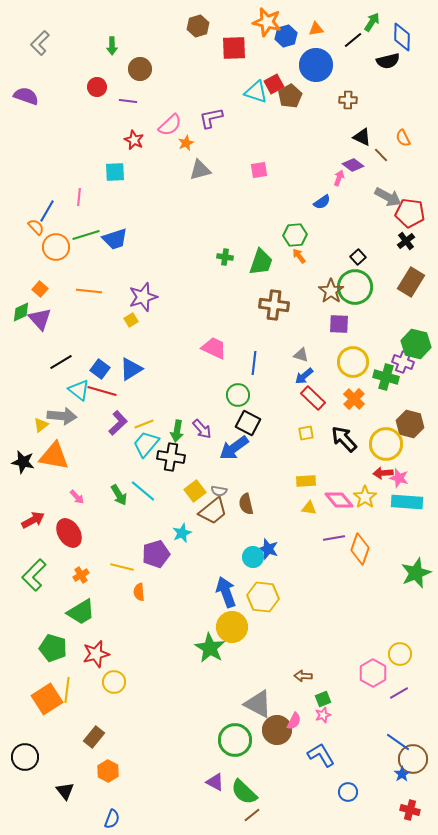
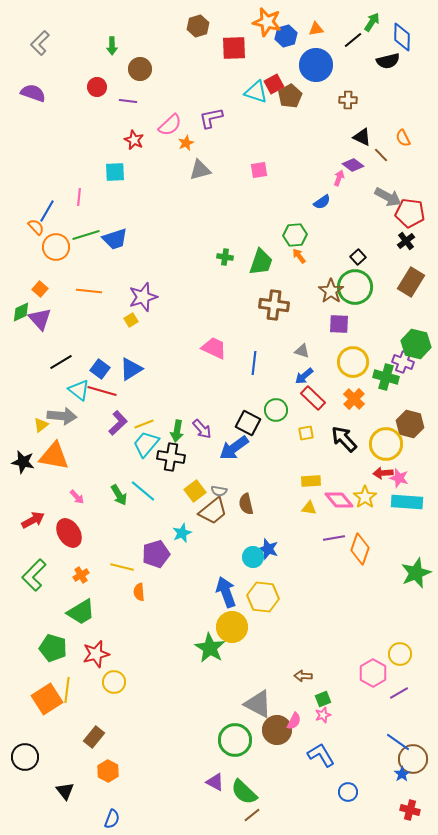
purple semicircle at (26, 96): moved 7 px right, 3 px up
gray triangle at (301, 355): moved 1 px right, 4 px up
green circle at (238, 395): moved 38 px right, 15 px down
yellow rectangle at (306, 481): moved 5 px right
